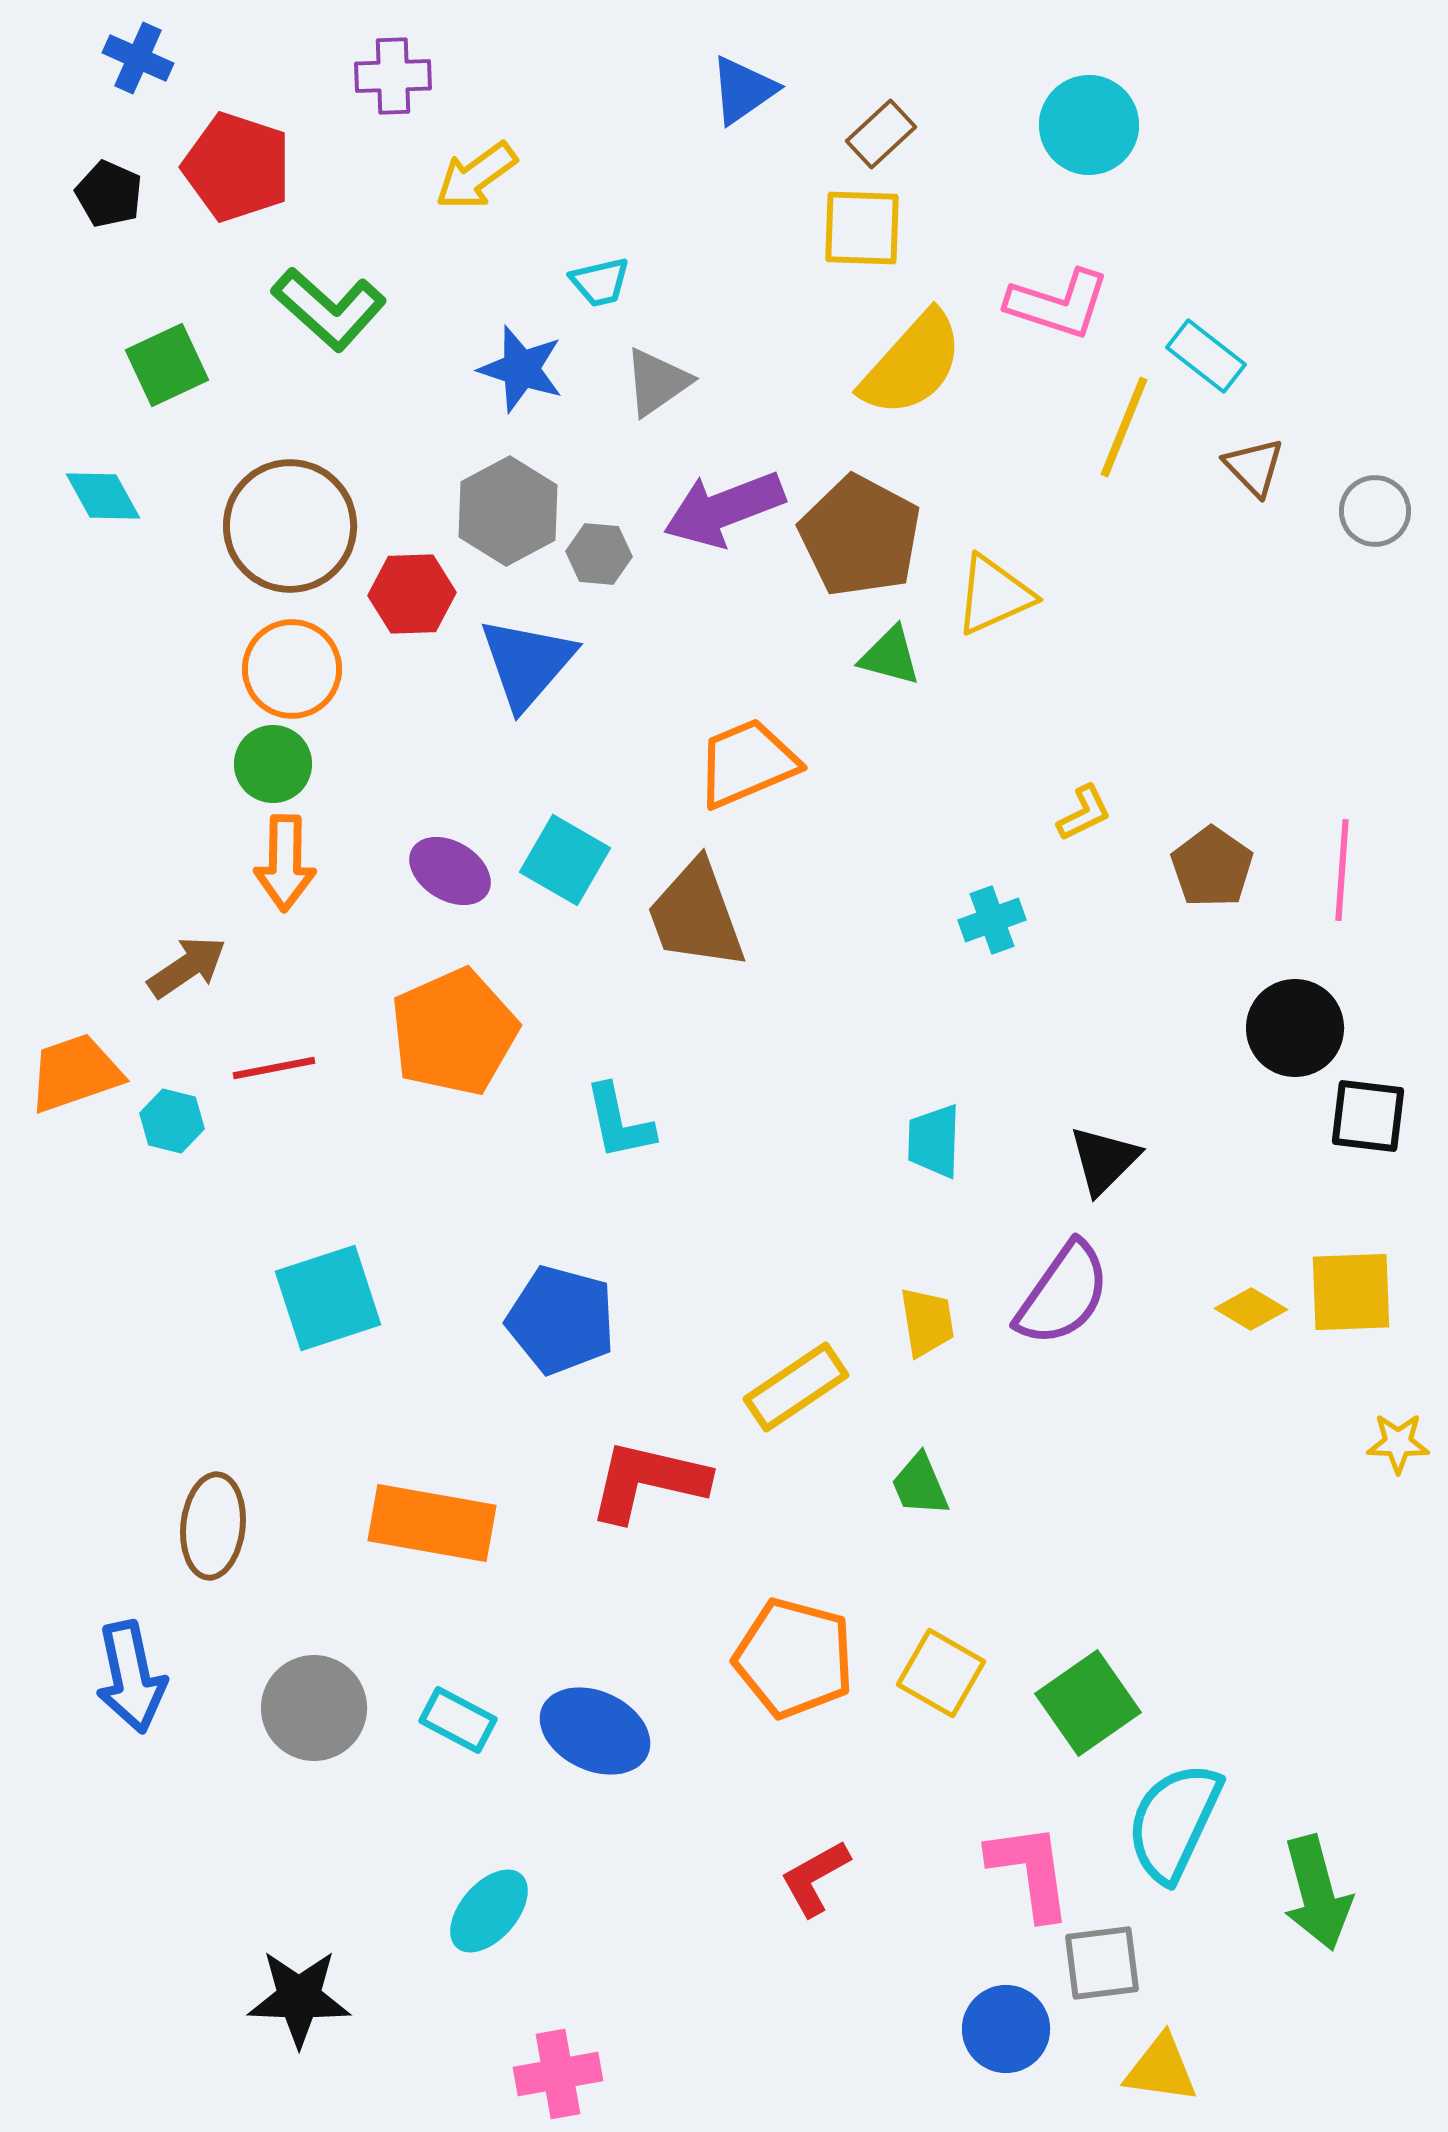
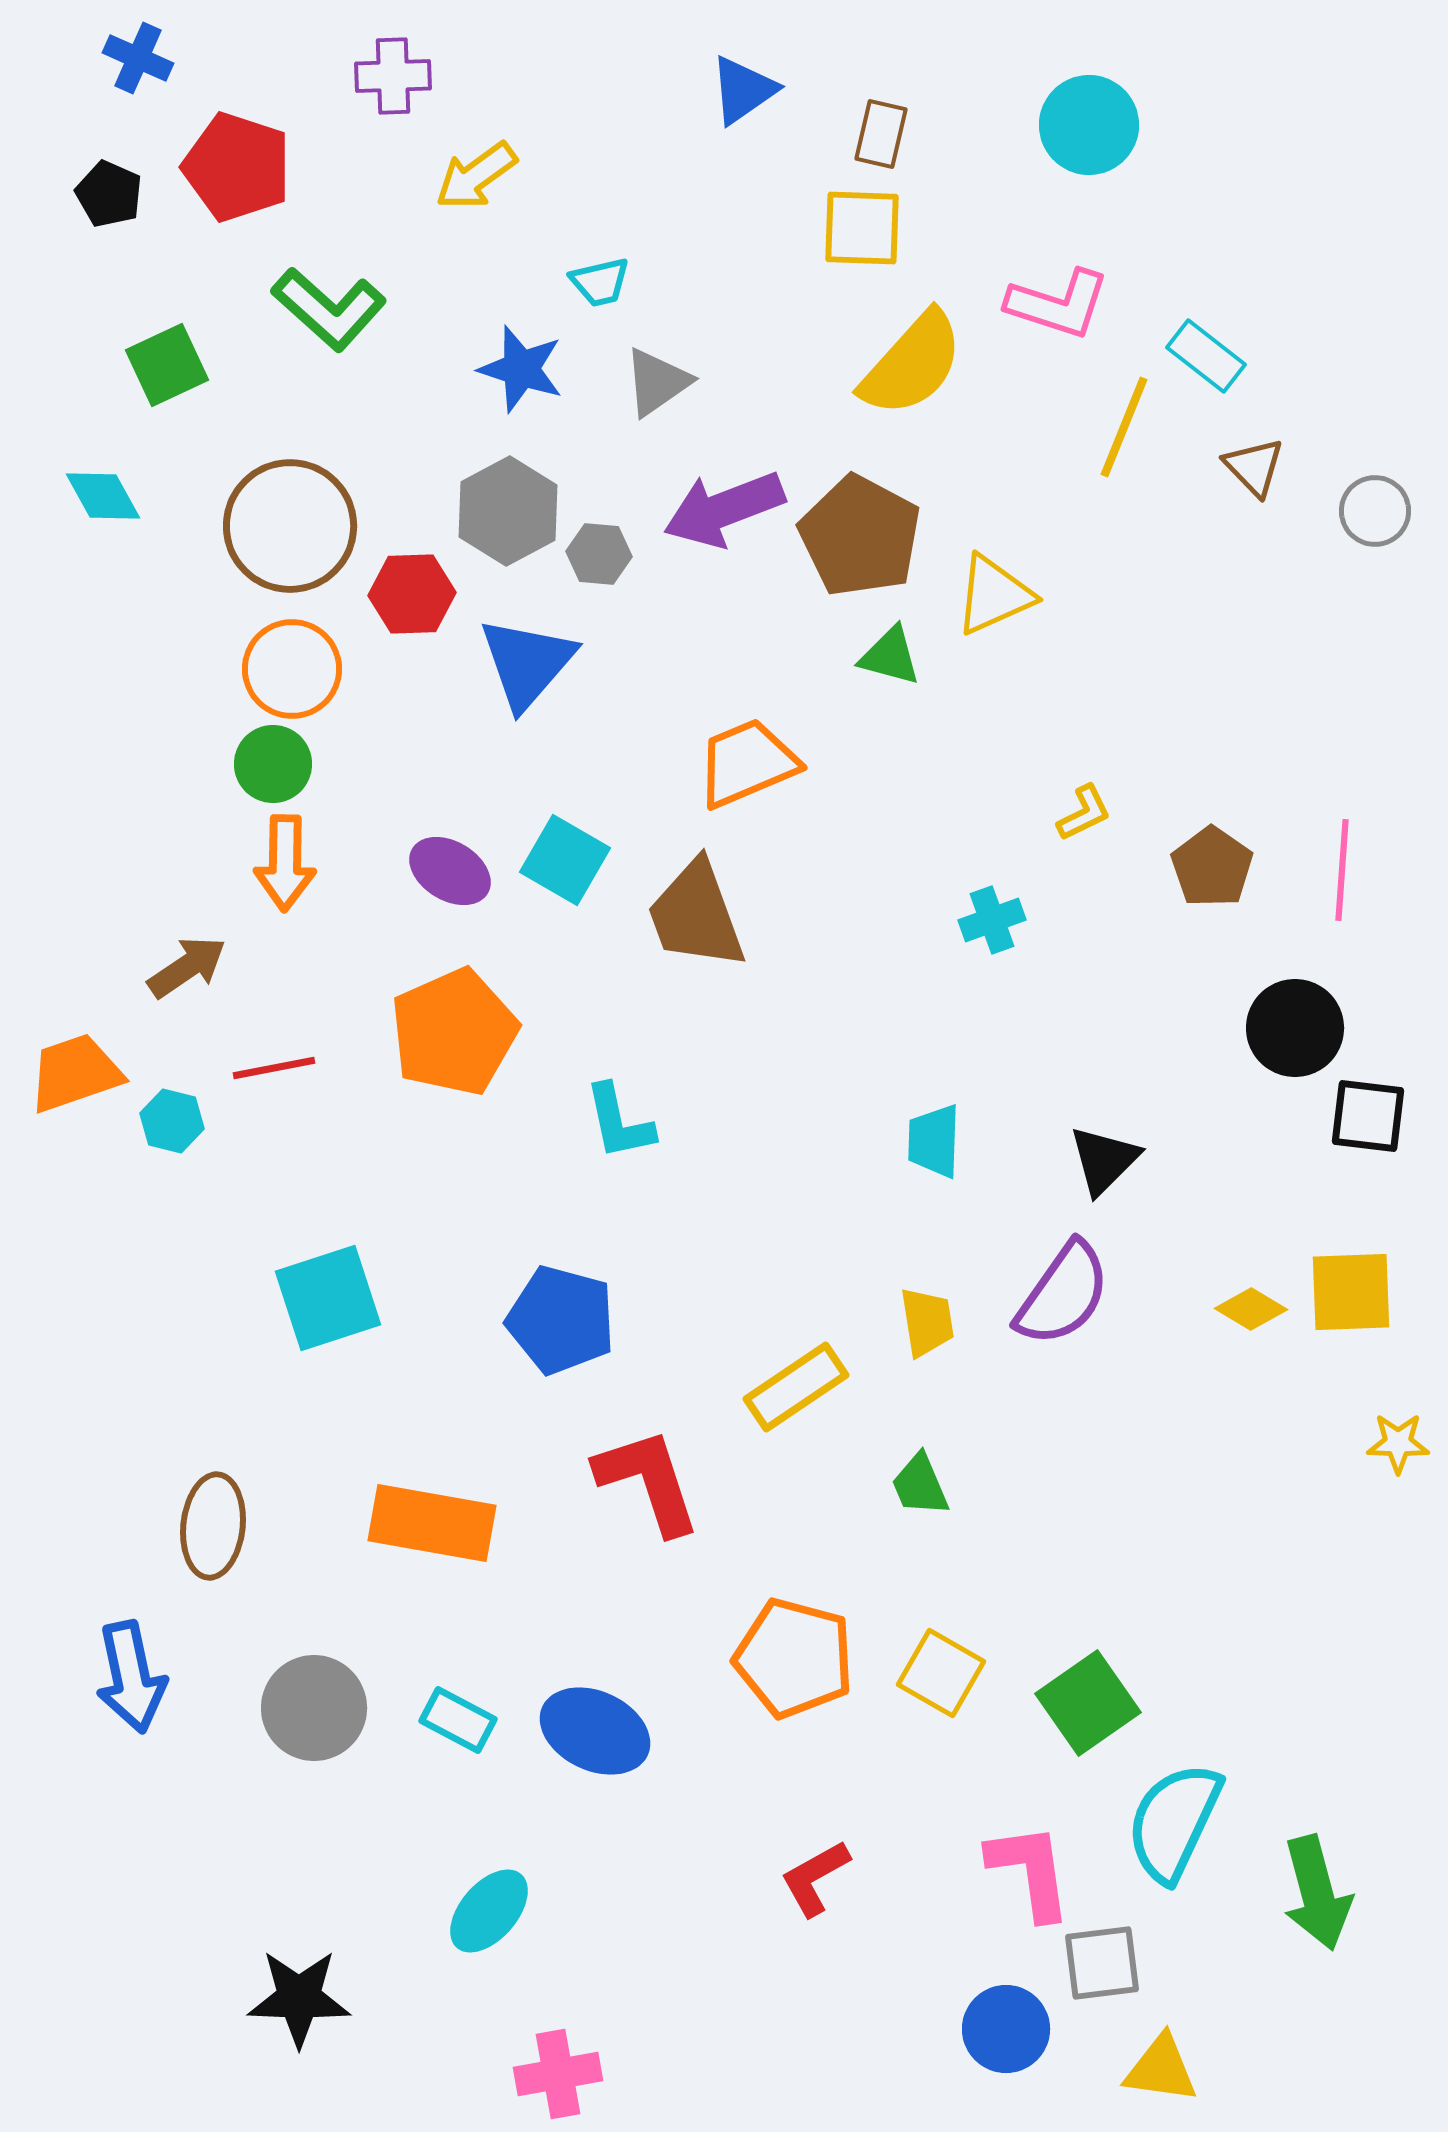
brown rectangle at (881, 134): rotated 34 degrees counterclockwise
red L-shape at (648, 1481): rotated 59 degrees clockwise
